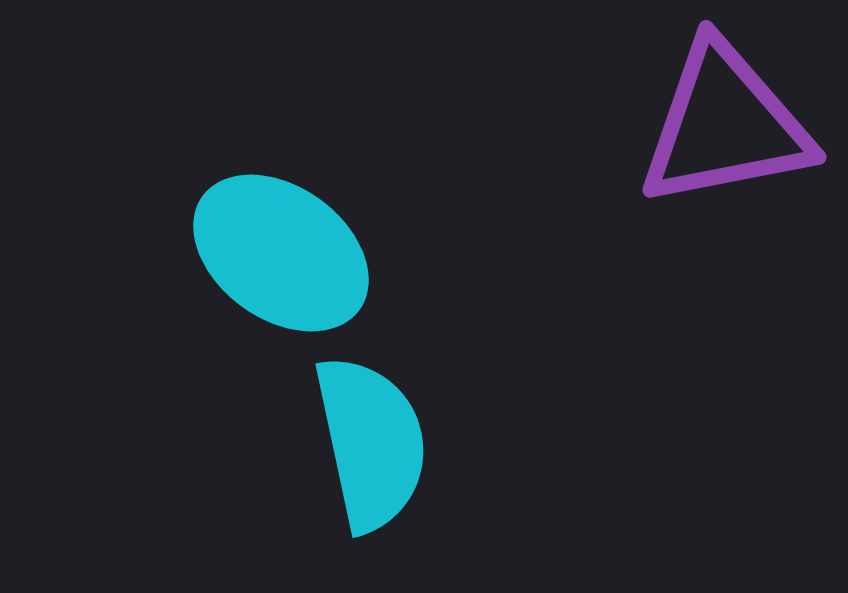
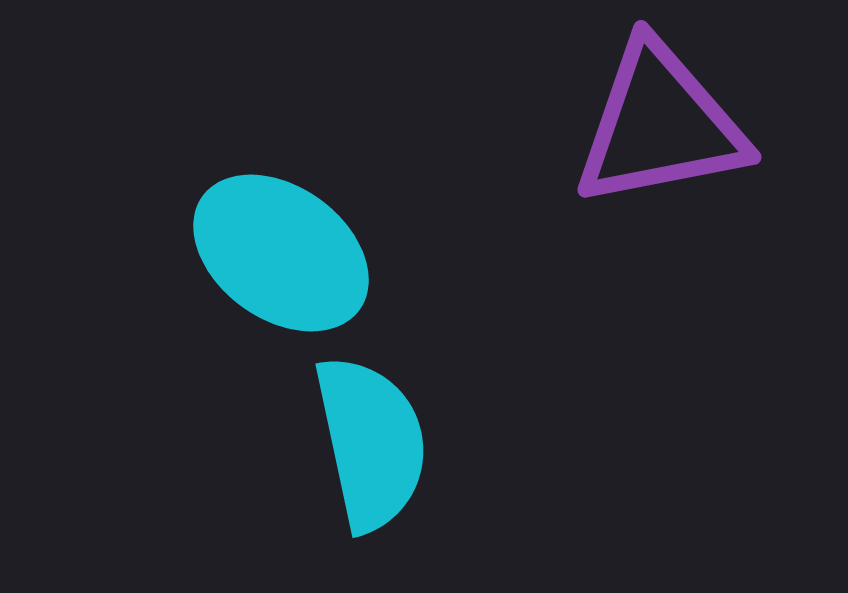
purple triangle: moved 65 px left
